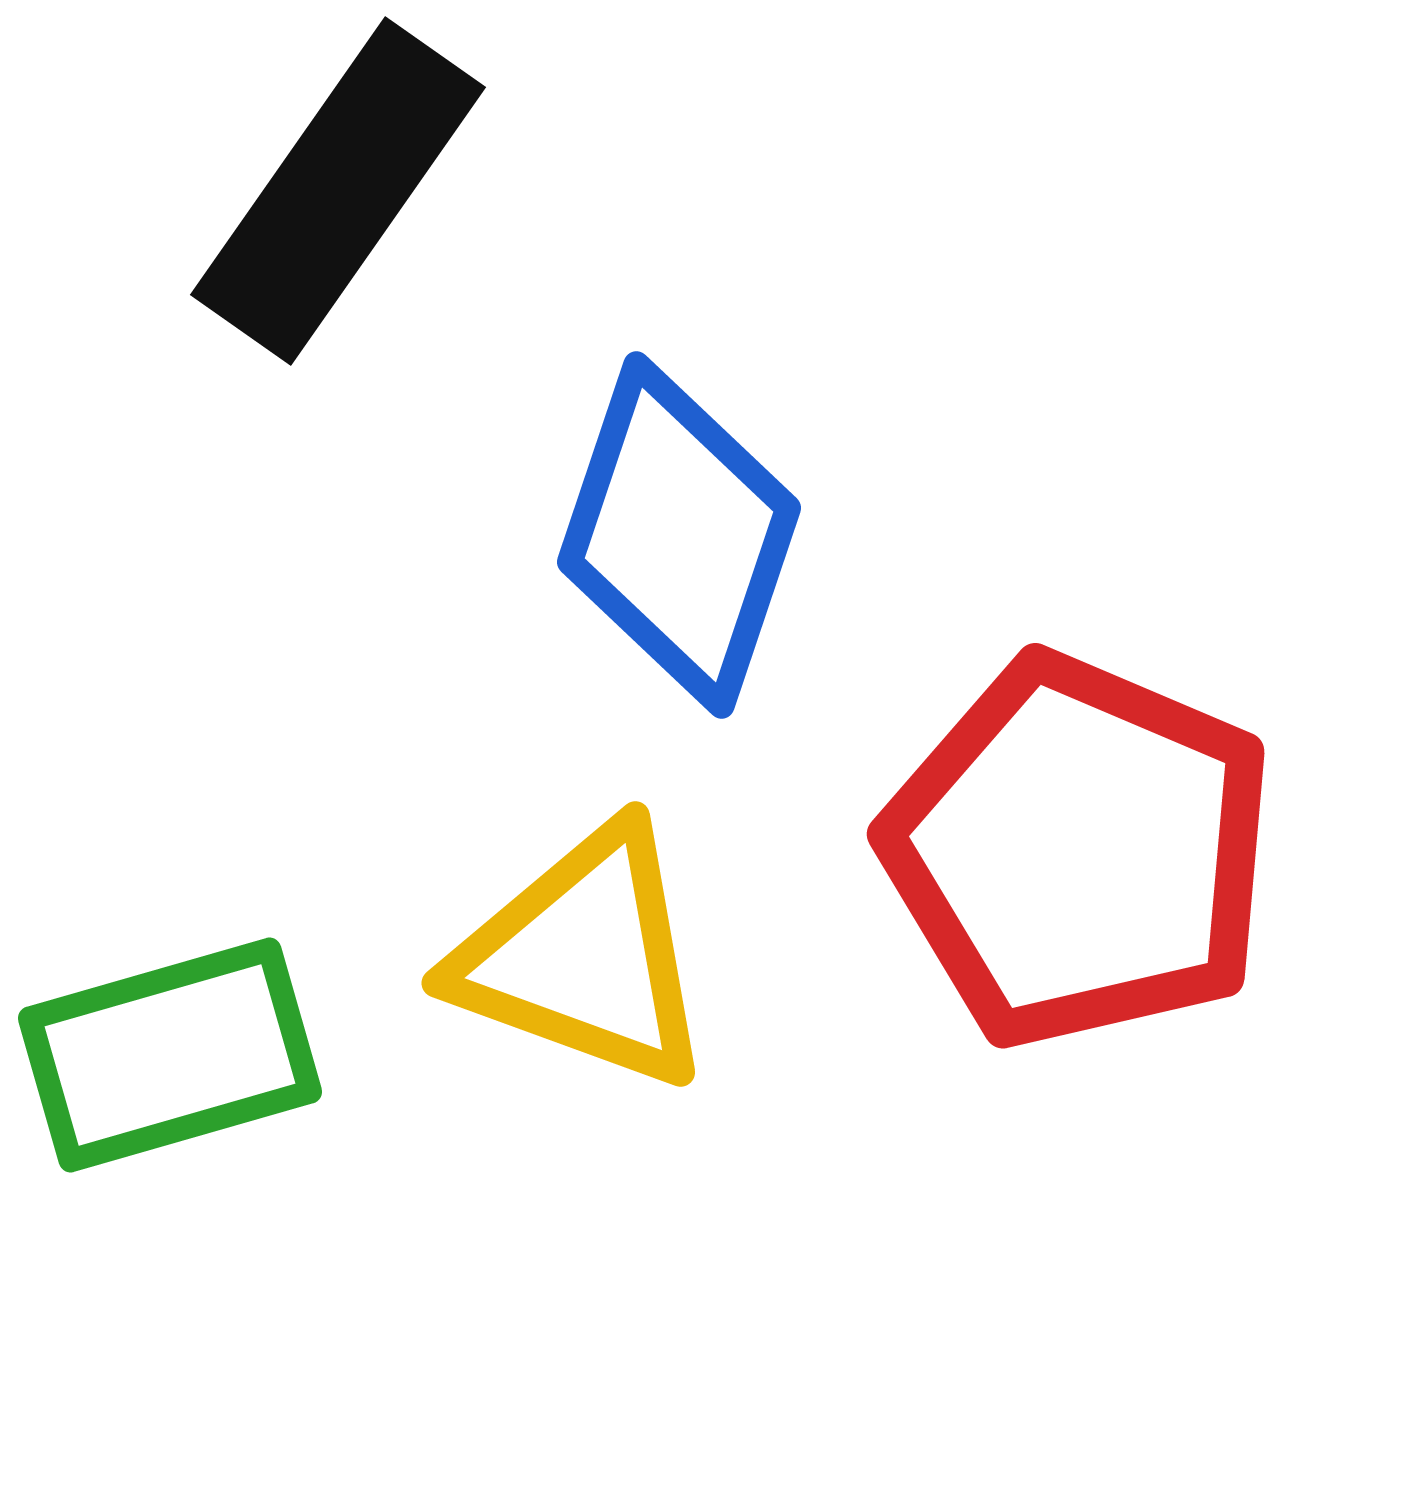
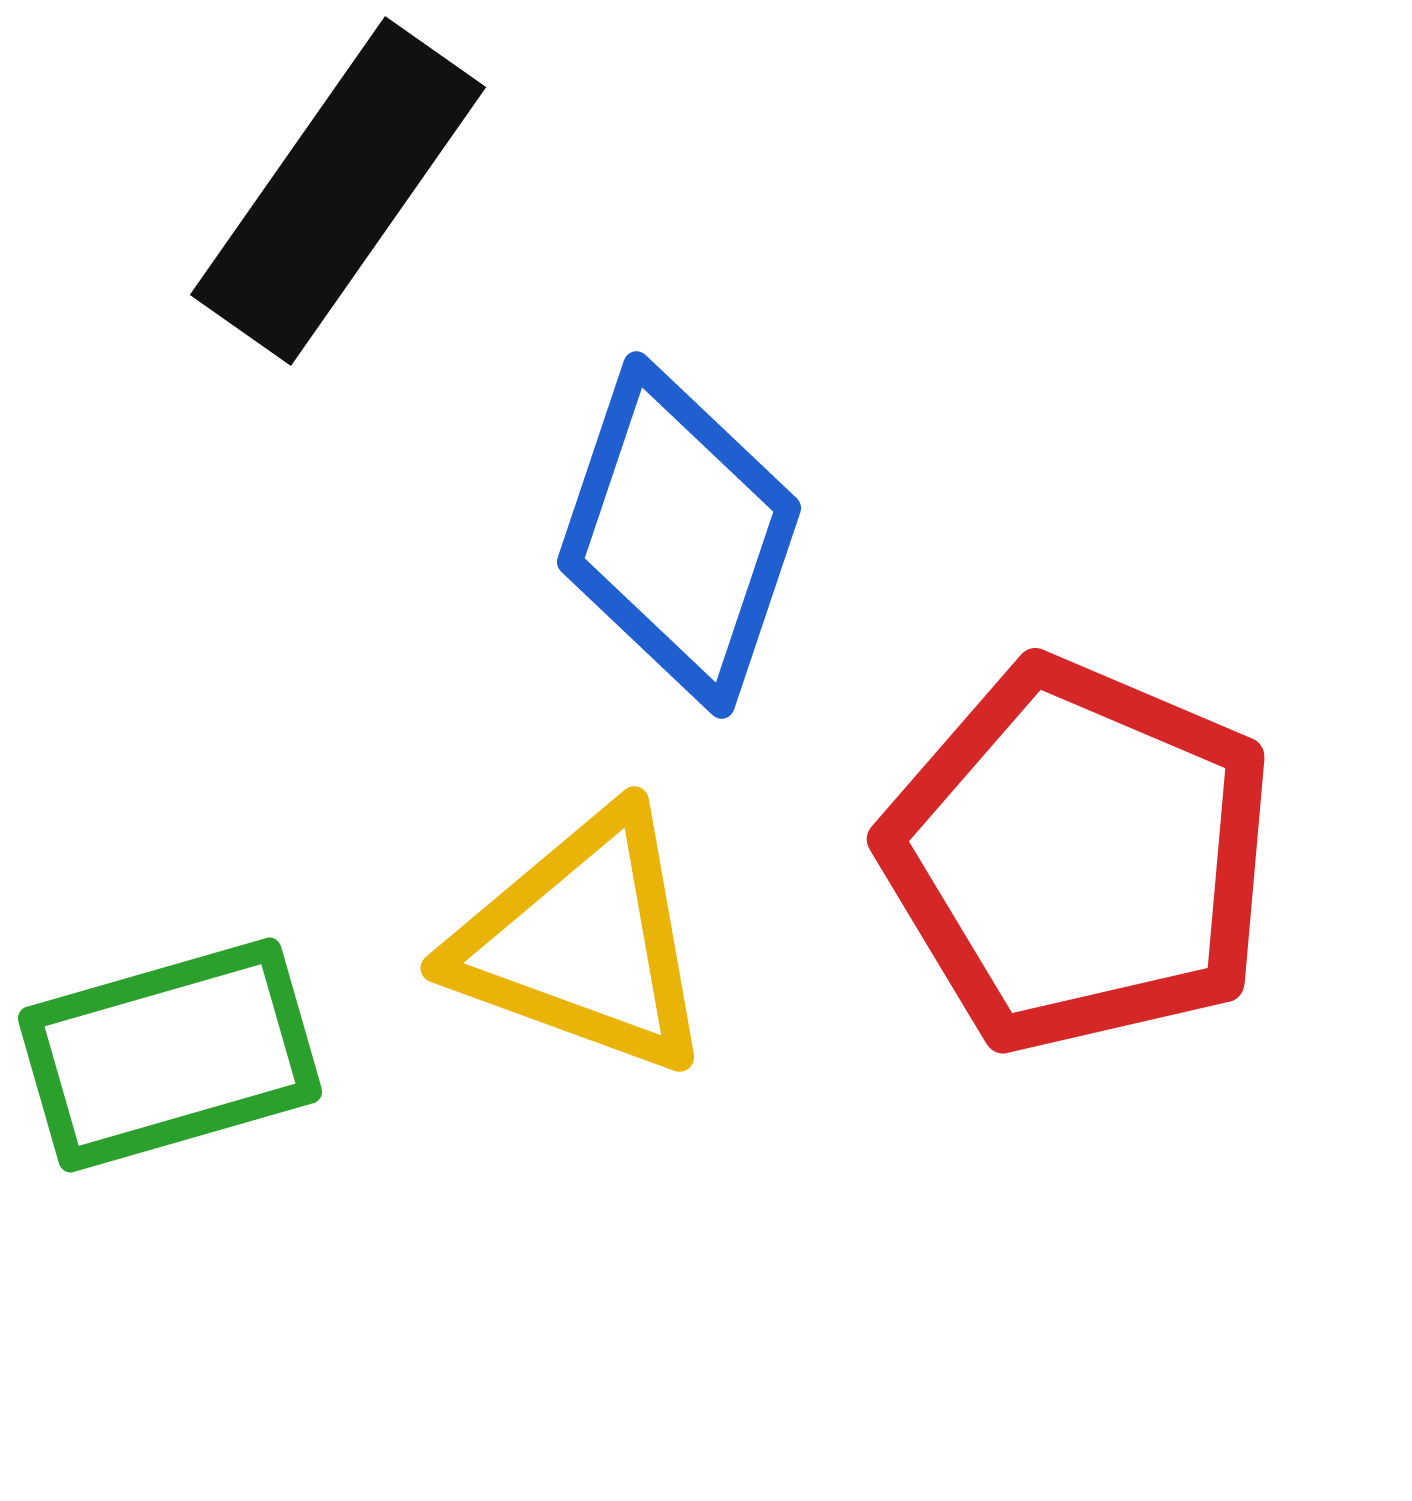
red pentagon: moved 5 px down
yellow triangle: moved 1 px left, 15 px up
